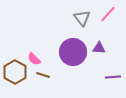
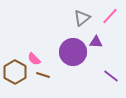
pink line: moved 2 px right, 2 px down
gray triangle: rotated 30 degrees clockwise
purple triangle: moved 3 px left, 6 px up
purple line: moved 2 px left, 1 px up; rotated 42 degrees clockwise
